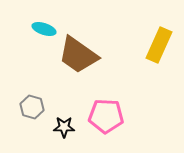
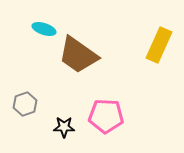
gray hexagon: moved 7 px left, 3 px up; rotated 25 degrees clockwise
